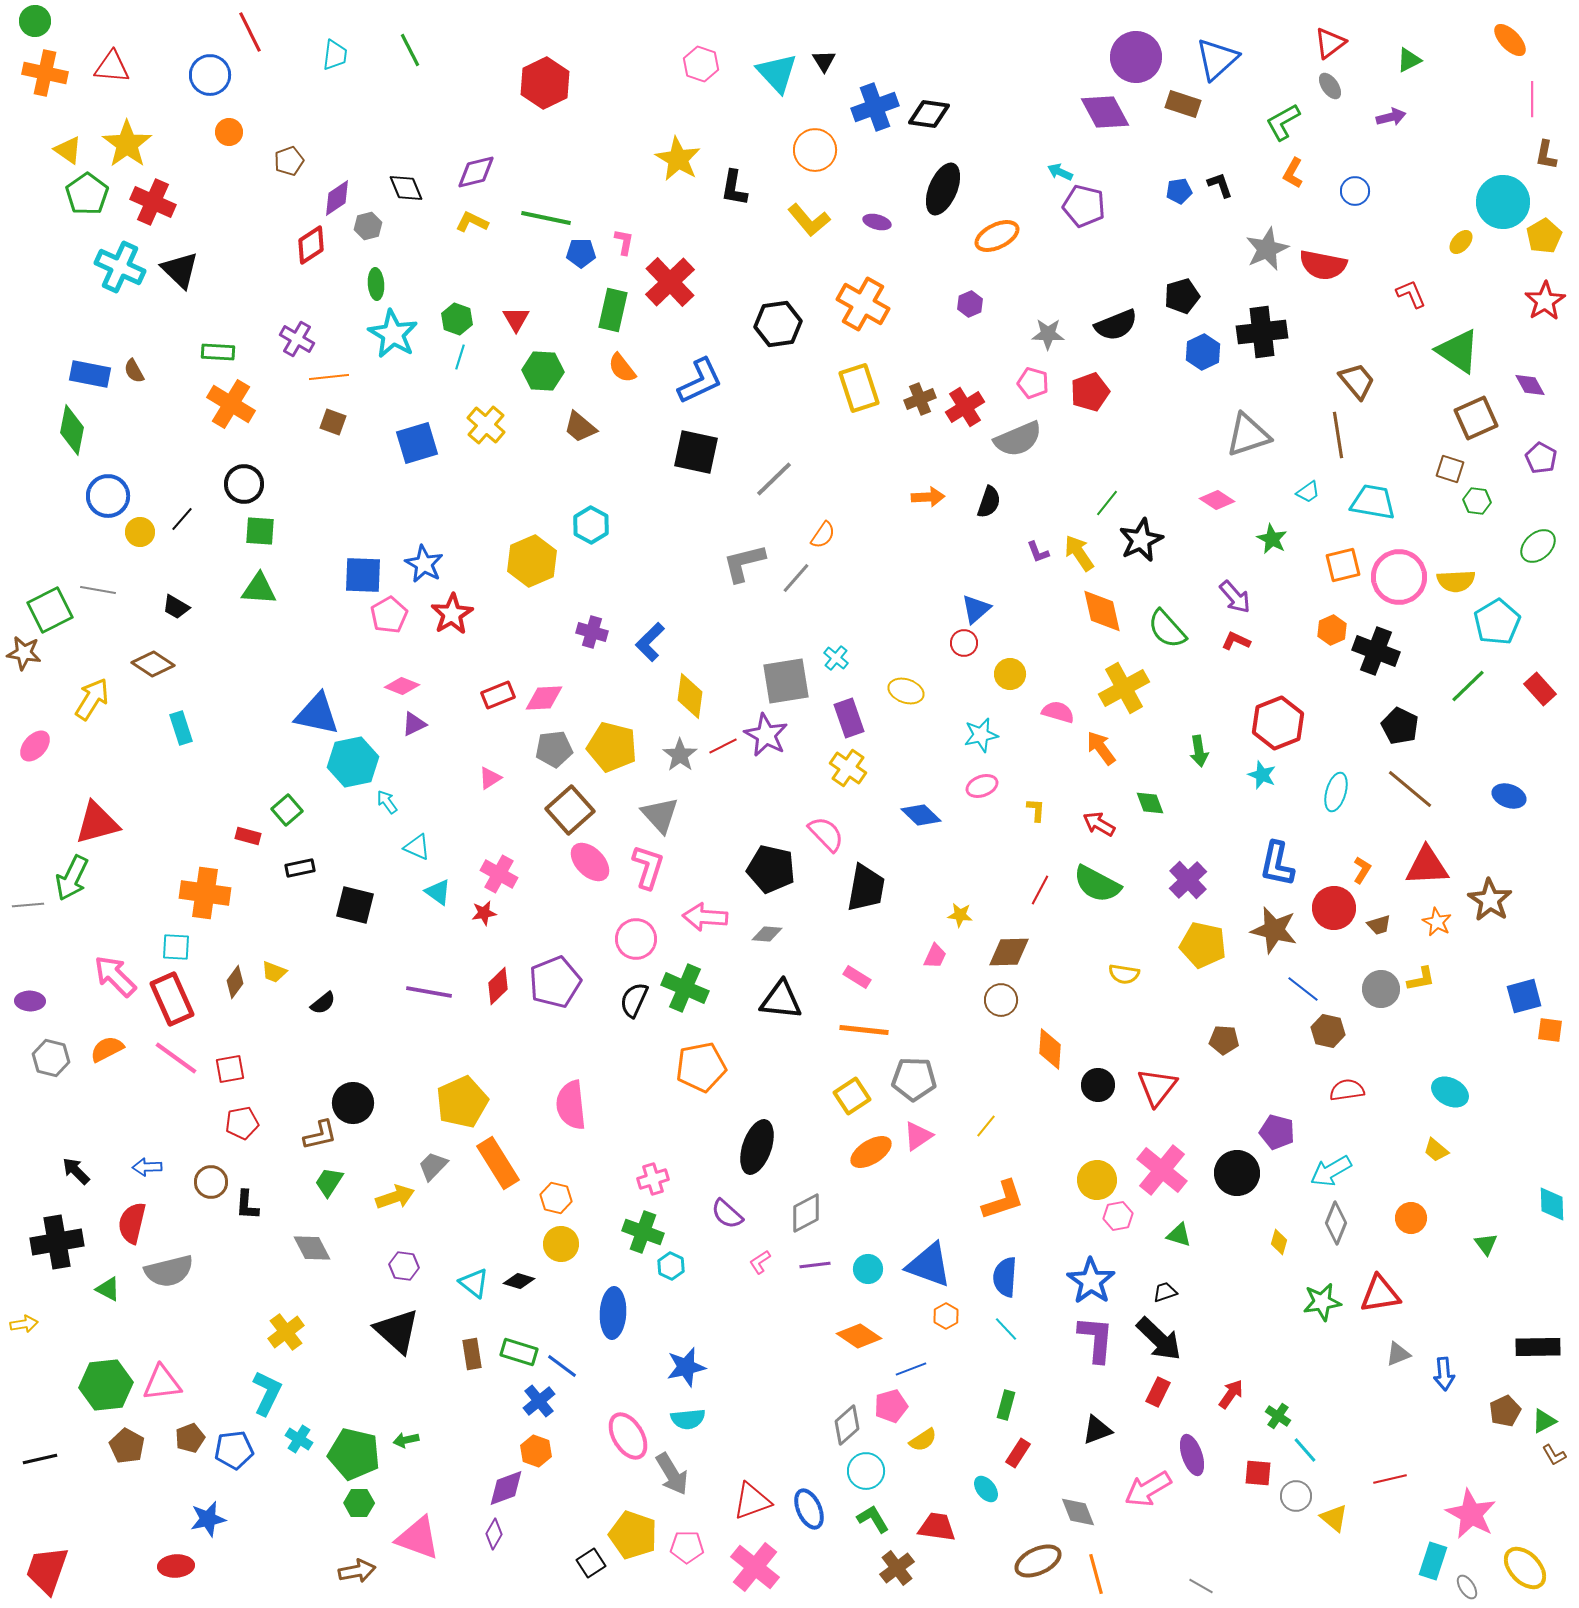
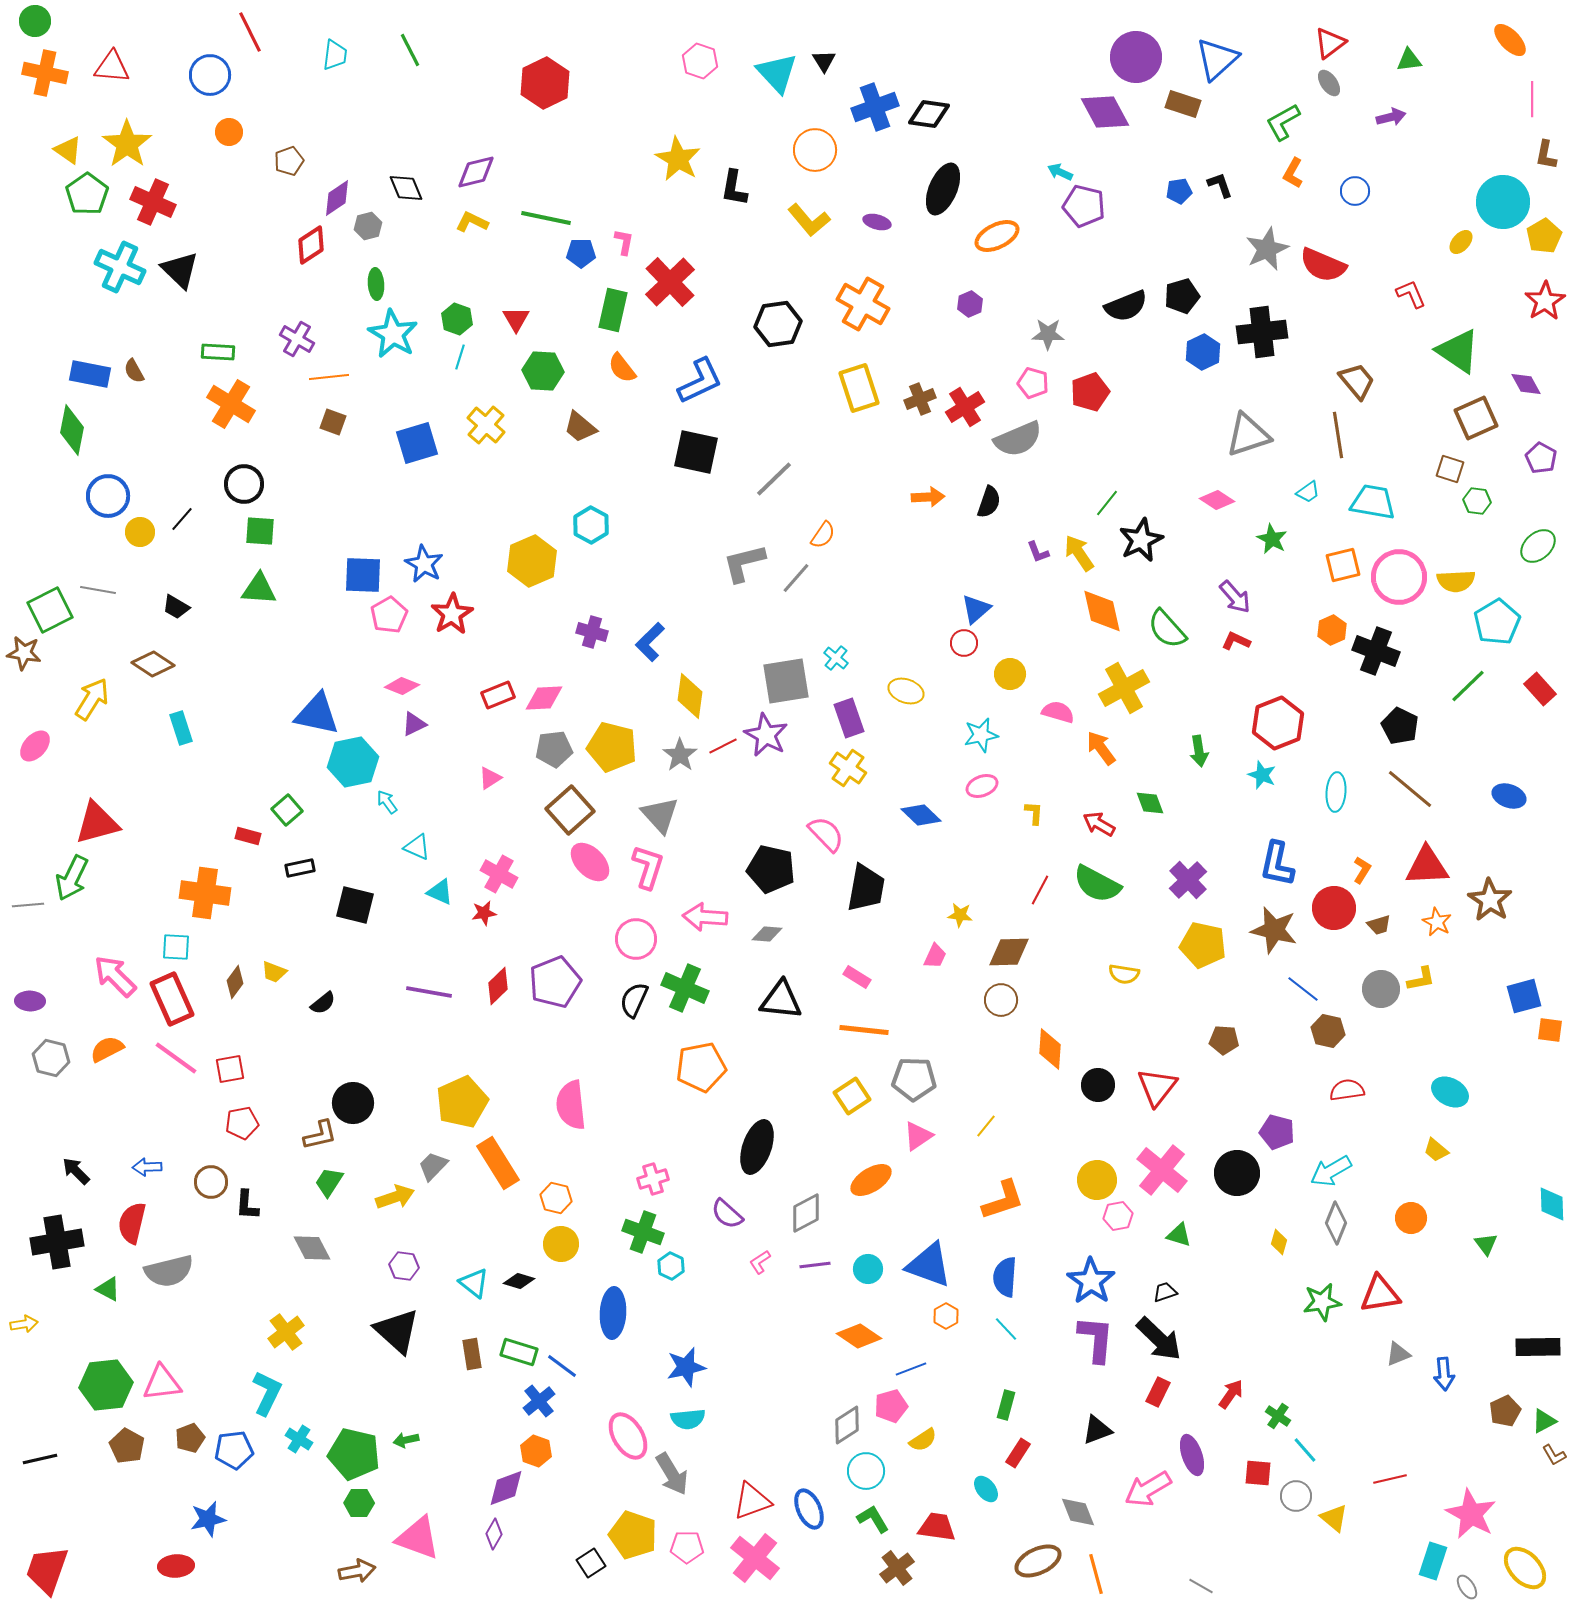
green triangle at (1409, 60): rotated 20 degrees clockwise
pink hexagon at (701, 64): moved 1 px left, 3 px up
gray ellipse at (1330, 86): moved 1 px left, 3 px up
red semicircle at (1323, 265): rotated 12 degrees clockwise
black semicircle at (1116, 325): moved 10 px right, 19 px up
purple diamond at (1530, 385): moved 4 px left, 1 px up
cyan ellipse at (1336, 792): rotated 12 degrees counterclockwise
yellow L-shape at (1036, 810): moved 2 px left, 3 px down
cyan triangle at (438, 892): moved 2 px right; rotated 12 degrees counterclockwise
orange ellipse at (871, 1152): moved 28 px down
gray diamond at (847, 1425): rotated 9 degrees clockwise
pink cross at (755, 1567): moved 9 px up
